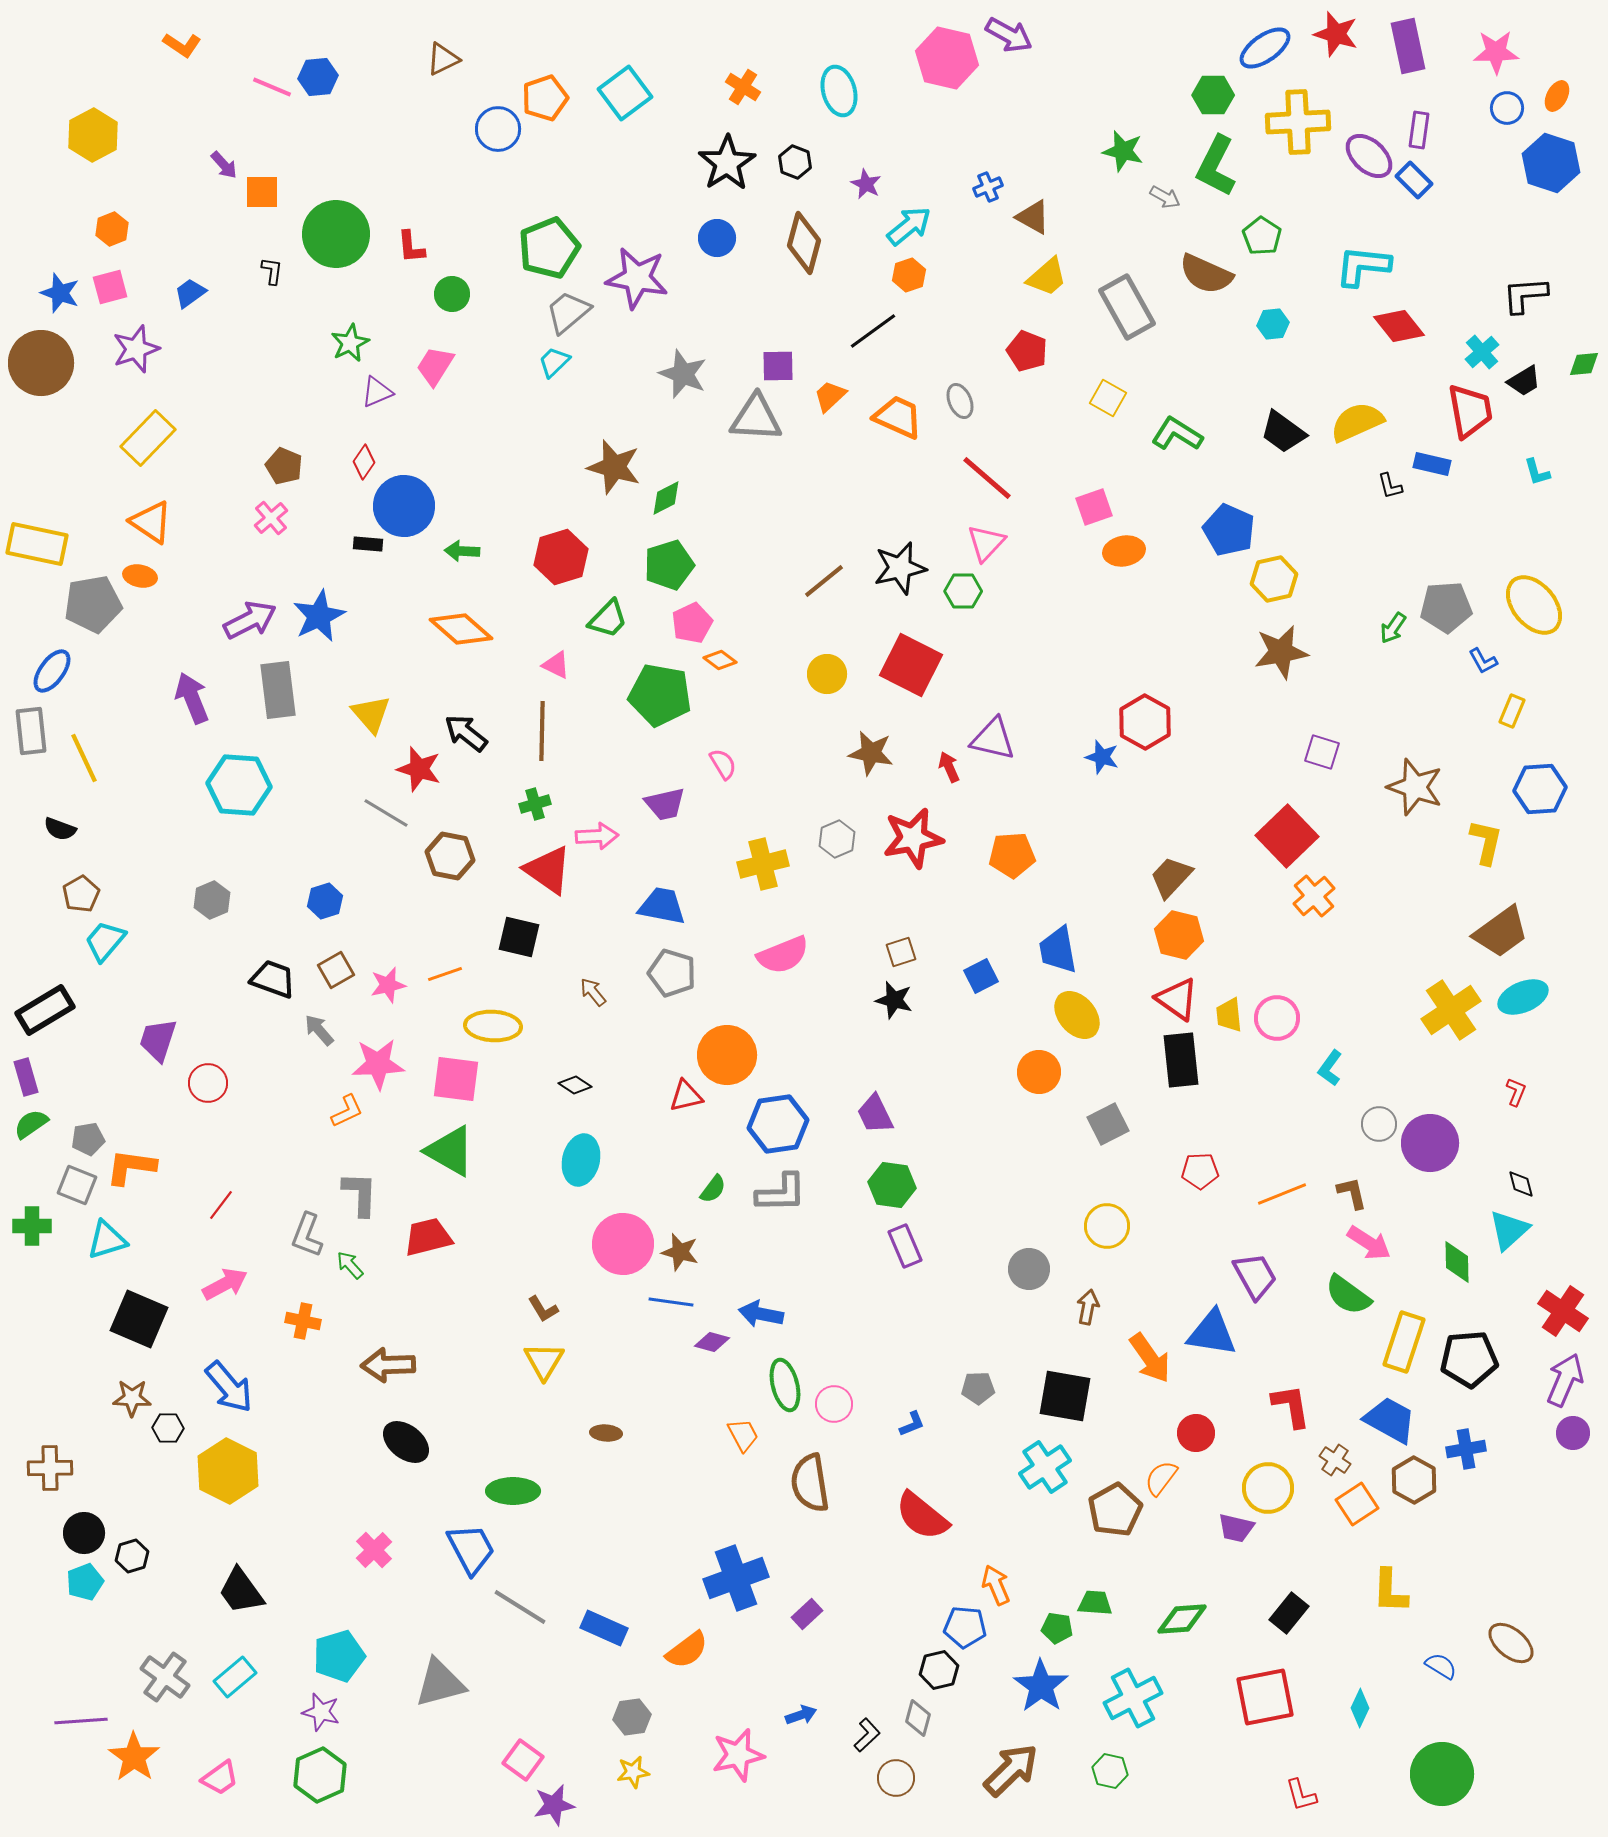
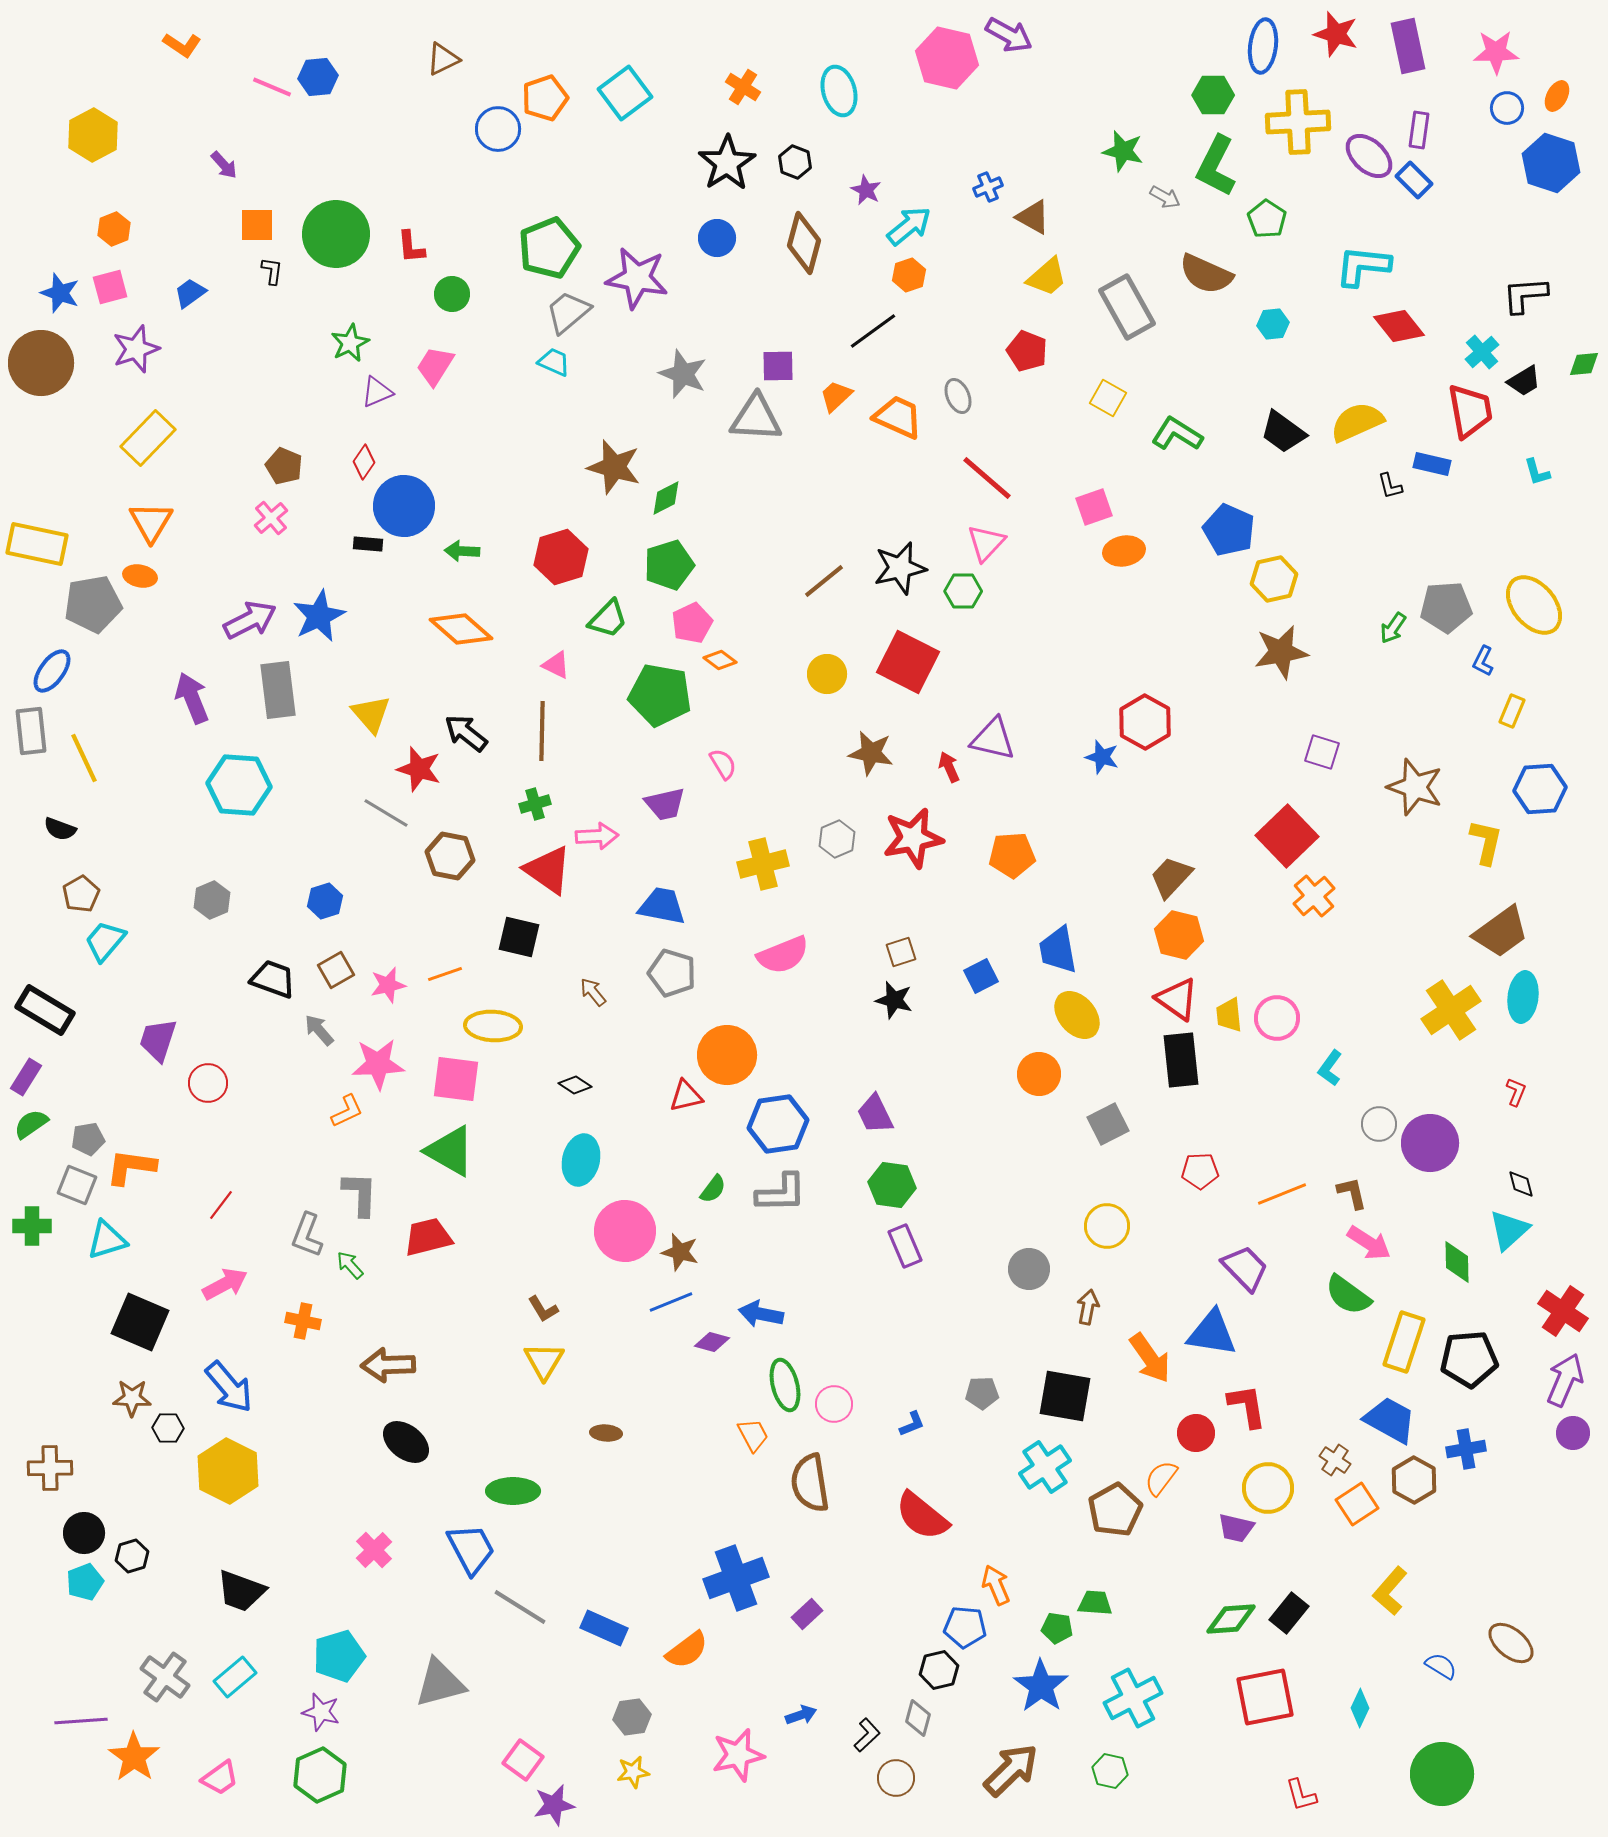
blue ellipse at (1265, 48): moved 2 px left, 2 px up; rotated 48 degrees counterclockwise
purple star at (866, 184): moved 6 px down
orange square at (262, 192): moved 5 px left, 33 px down
orange hexagon at (112, 229): moved 2 px right
green pentagon at (1262, 236): moved 5 px right, 17 px up
cyan trapezoid at (554, 362): rotated 68 degrees clockwise
orange trapezoid at (830, 396): moved 6 px right
gray ellipse at (960, 401): moved 2 px left, 5 px up
orange triangle at (151, 522): rotated 27 degrees clockwise
blue L-shape at (1483, 661): rotated 56 degrees clockwise
red square at (911, 665): moved 3 px left, 3 px up
cyan ellipse at (1523, 997): rotated 60 degrees counterclockwise
black rectangle at (45, 1010): rotated 62 degrees clockwise
orange circle at (1039, 1072): moved 2 px down
purple rectangle at (26, 1077): rotated 48 degrees clockwise
pink circle at (623, 1244): moved 2 px right, 13 px up
purple trapezoid at (1255, 1276): moved 10 px left, 8 px up; rotated 15 degrees counterclockwise
blue line at (671, 1302): rotated 30 degrees counterclockwise
black square at (139, 1319): moved 1 px right, 3 px down
gray pentagon at (978, 1388): moved 4 px right, 5 px down
red L-shape at (1291, 1406): moved 44 px left
orange trapezoid at (743, 1435): moved 10 px right
black trapezoid at (241, 1591): rotated 34 degrees counterclockwise
yellow L-shape at (1390, 1591): rotated 39 degrees clockwise
green diamond at (1182, 1619): moved 49 px right
